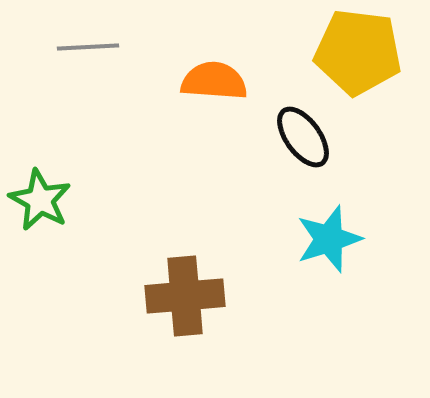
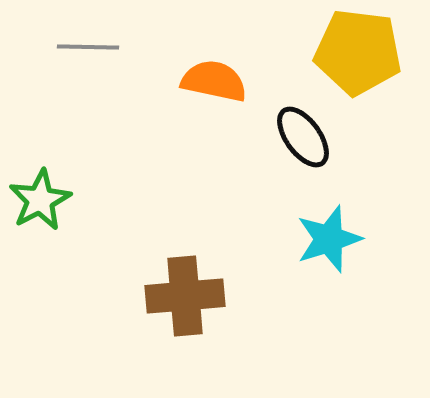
gray line: rotated 4 degrees clockwise
orange semicircle: rotated 8 degrees clockwise
green star: rotated 16 degrees clockwise
